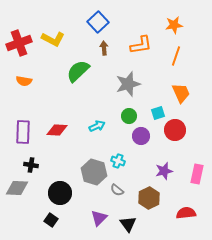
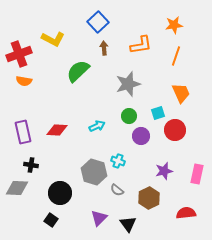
red cross: moved 11 px down
purple rectangle: rotated 15 degrees counterclockwise
